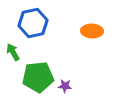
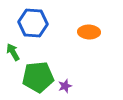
blue hexagon: rotated 16 degrees clockwise
orange ellipse: moved 3 px left, 1 px down
purple star: rotated 24 degrees counterclockwise
